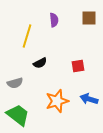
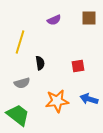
purple semicircle: rotated 72 degrees clockwise
yellow line: moved 7 px left, 6 px down
black semicircle: rotated 72 degrees counterclockwise
gray semicircle: moved 7 px right
orange star: rotated 10 degrees clockwise
